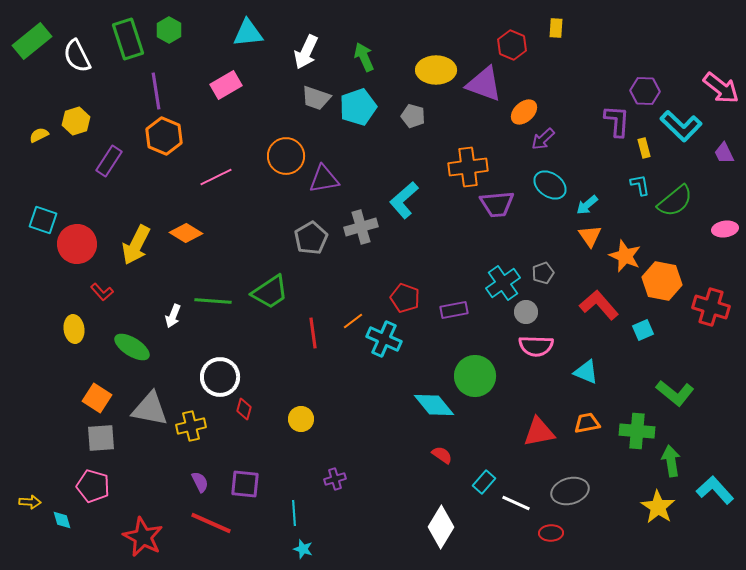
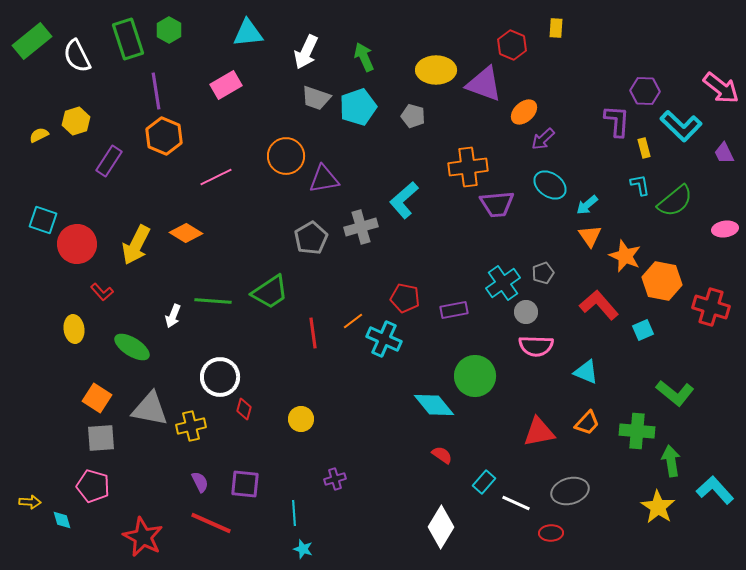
red pentagon at (405, 298): rotated 8 degrees counterclockwise
orange trapezoid at (587, 423): rotated 144 degrees clockwise
